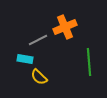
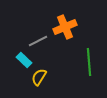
gray line: moved 1 px down
cyan rectangle: moved 1 px left, 1 px down; rotated 35 degrees clockwise
yellow semicircle: rotated 78 degrees clockwise
